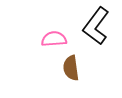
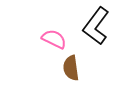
pink semicircle: rotated 30 degrees clockwise
